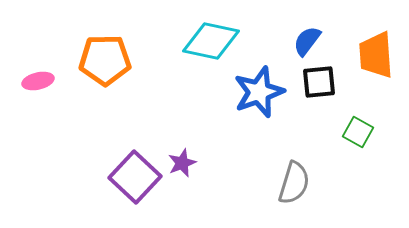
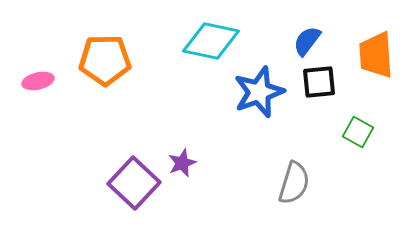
purple square: moved 1 px left, 6 px down
